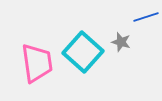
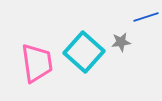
gray star: rotated 24 degrees counterclockwise
cyan square: moved 1 px right
